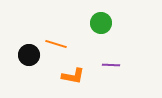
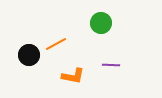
orange line: rotated 45 degrees counterclockwise
